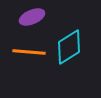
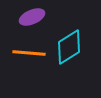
orange line: moved 1 px down
